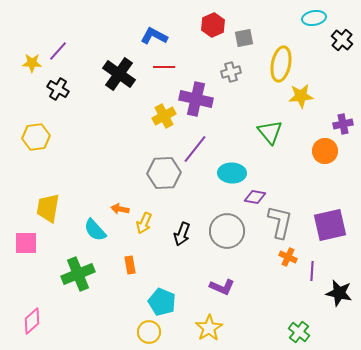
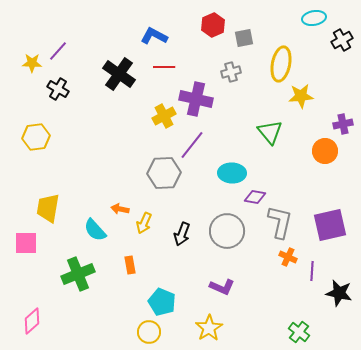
black cross at (342, 40): rotated 20 degrees clockwise
purple line at (195, 149): moved 3 px left, 4 px up
